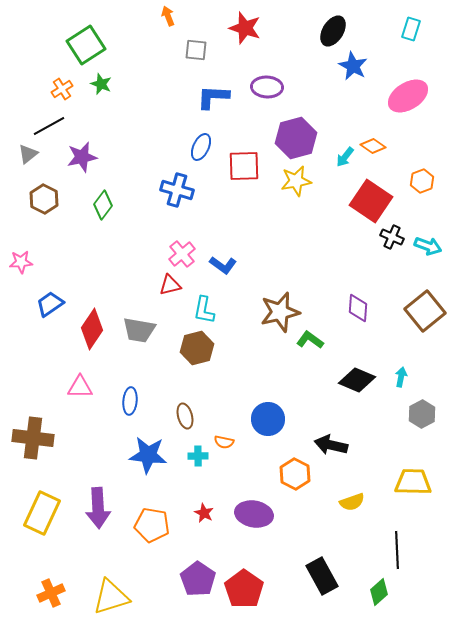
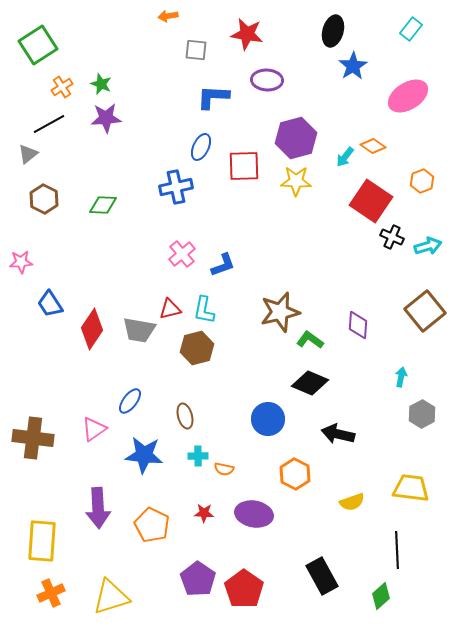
orange arrow at (168, 16): rotated 78 degrees counterclockwise
red star at (245, 28): moved 2 px right, 6 px down; rotated 8 degrees counterclockwise
cyan rectangle at (411, 29): rotated 20 degrees clockwise
black ellipse at (333, 31): rotated 16 degrees counterclockwise
green square at (86, 45): moved 48 px left
blue star at (353, 66): rotated 12 degrees clockwise
purple ellipse at (267, 87): moved 7 px up
orange cross at (62, 89): moved 2 px up
black line at (49, 126): moved 2 px up
purple star at (82, 157): moved 24 px right, 39 px up; rotated 8 degrees clockwise
yellow star at (296, 181): rotated 12 degrees clockwise
blue cross at (177, 190): moved 1 px left, 3 px up; rotated 28 degrees counterclockwise
green diamond at (103, 205): rotated 56 degrees clockwise
cyan arrow at (428, 246): rotated 36 degrees counterclockwise
blue L-shape at (223, 265): rotated 56 degrees counterclockwise
red triangle at (170, 285): moved 24 px down
blue trapezoid at (50, 304): rotated 88 degrees counterclockwise
purple diamond at (358, 308): moved 17 px down
black diamond at (357, 380): moved 47 px left, 3 px down
pink triangle at (80, 387): moved 14 px right, 42 px down; rotated 36 degrees counterclockwise
blue ellipse at (130, 401): rotated 32 degrees clockwise
orange semicircle at (224, 442): moved 27 px down
black arrow at (331, 445): moved 7 px right, 11 px up
blue star at (148, 455): moved 4 px left
yellow trapezoid at (413, 482): moved 2 px left, 6 px down; rotated 6 degrees clockwise
yellow rectangle at (42, 513): moved 28 px down; rotated 21 degrees counterclockwise
red star at (204, 513): rotated 24 degrees counterclockwise
orange pentagon at (152, 525): rotated 16 degrees clockwise
green diamond at (379, 592): moved 2 px right, 4 px down
